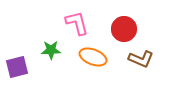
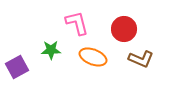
purple square: rotated 15 degrees counterclockwise
